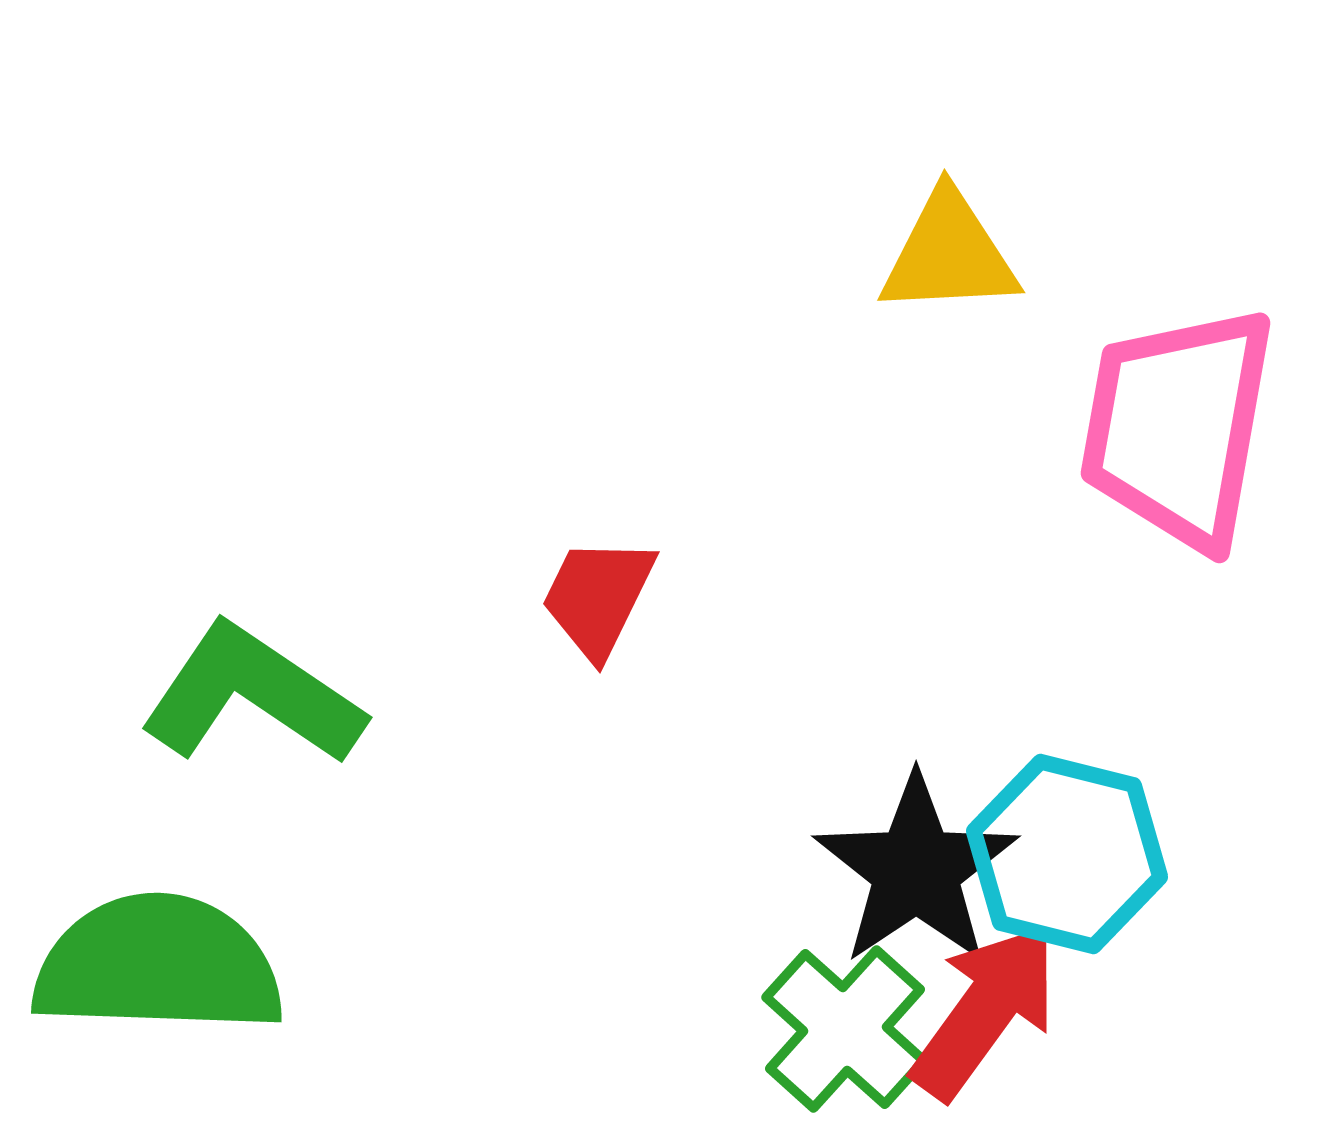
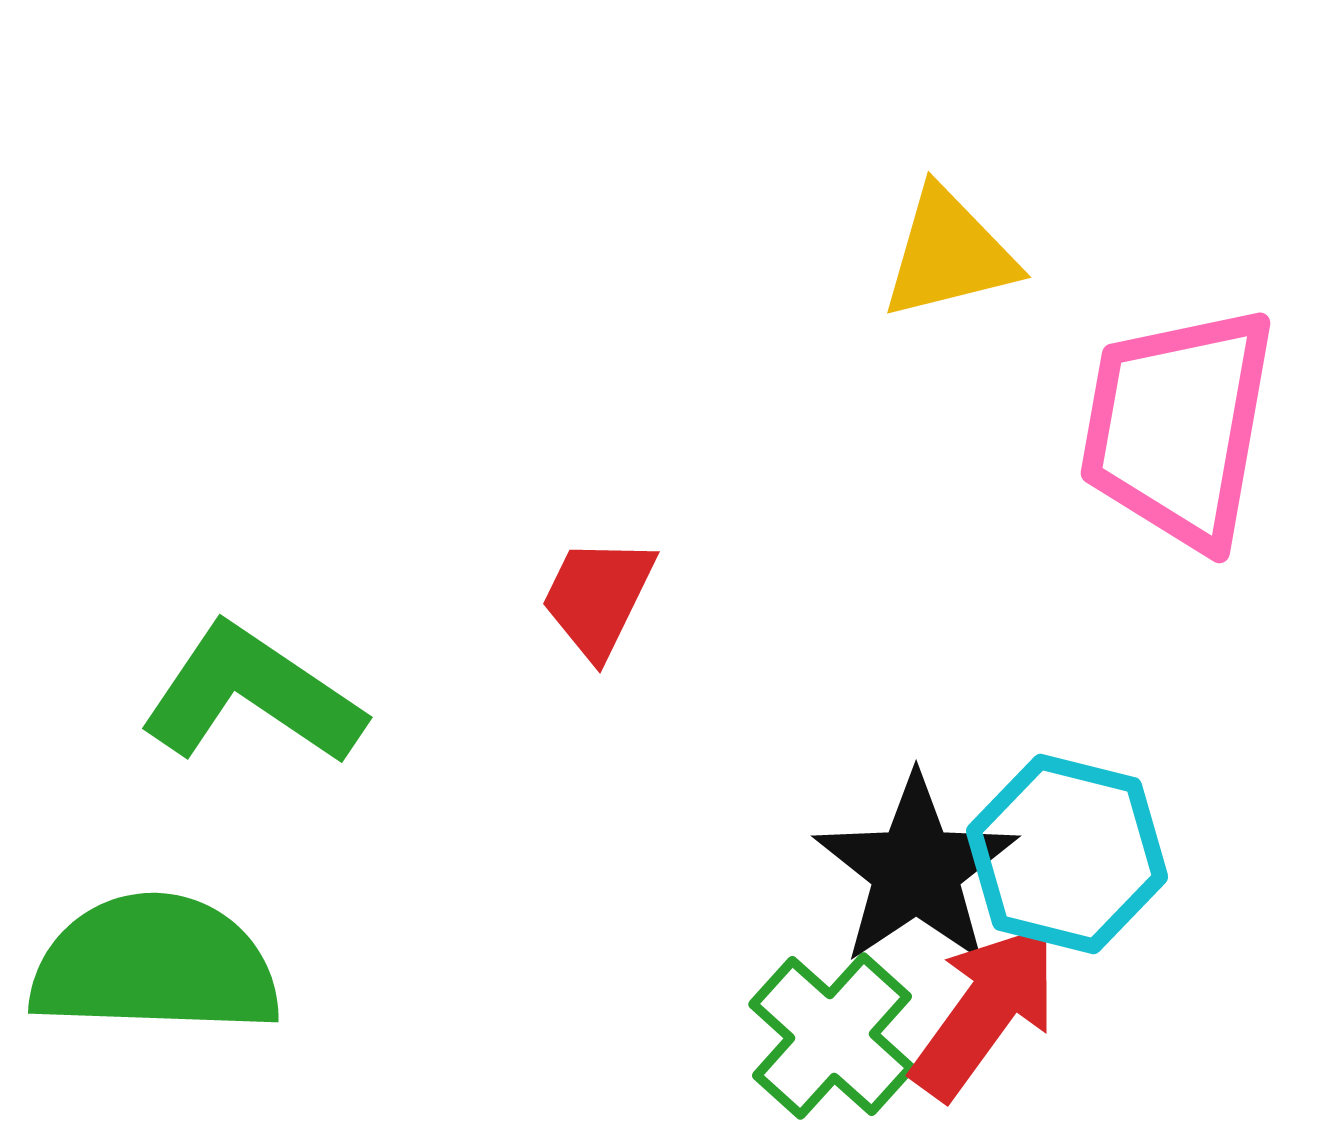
yellow triangle: rotated 11 degrees counterclockwise
green semicircle: moved 3 px left
green cross: moved 13 px left, 7 px down
